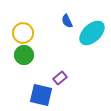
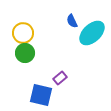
blue semicircle: moved 5 px right
green circle: moved 1 px right, 2 px up
